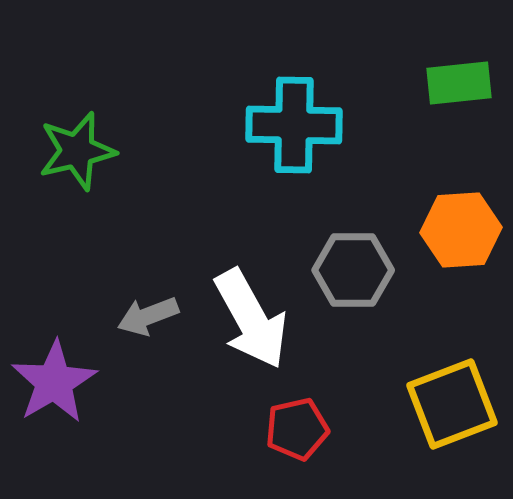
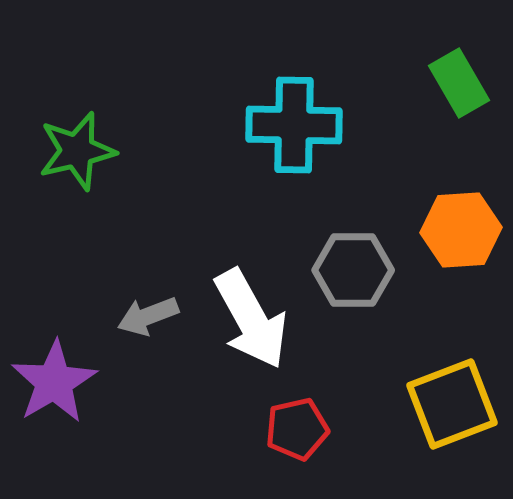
green rectangle: rotated 66 degrees clockwise
